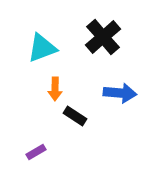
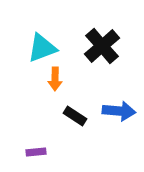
black cross: moved 1 px left, 9 px down
orange arrow: moved 10 px up
blue arrow: moved 1 px left, 18 px down
purple rectangle: rotated 24 degrees clockwise
